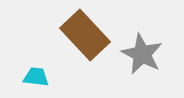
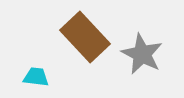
brown rectangle: moved 2 px down
